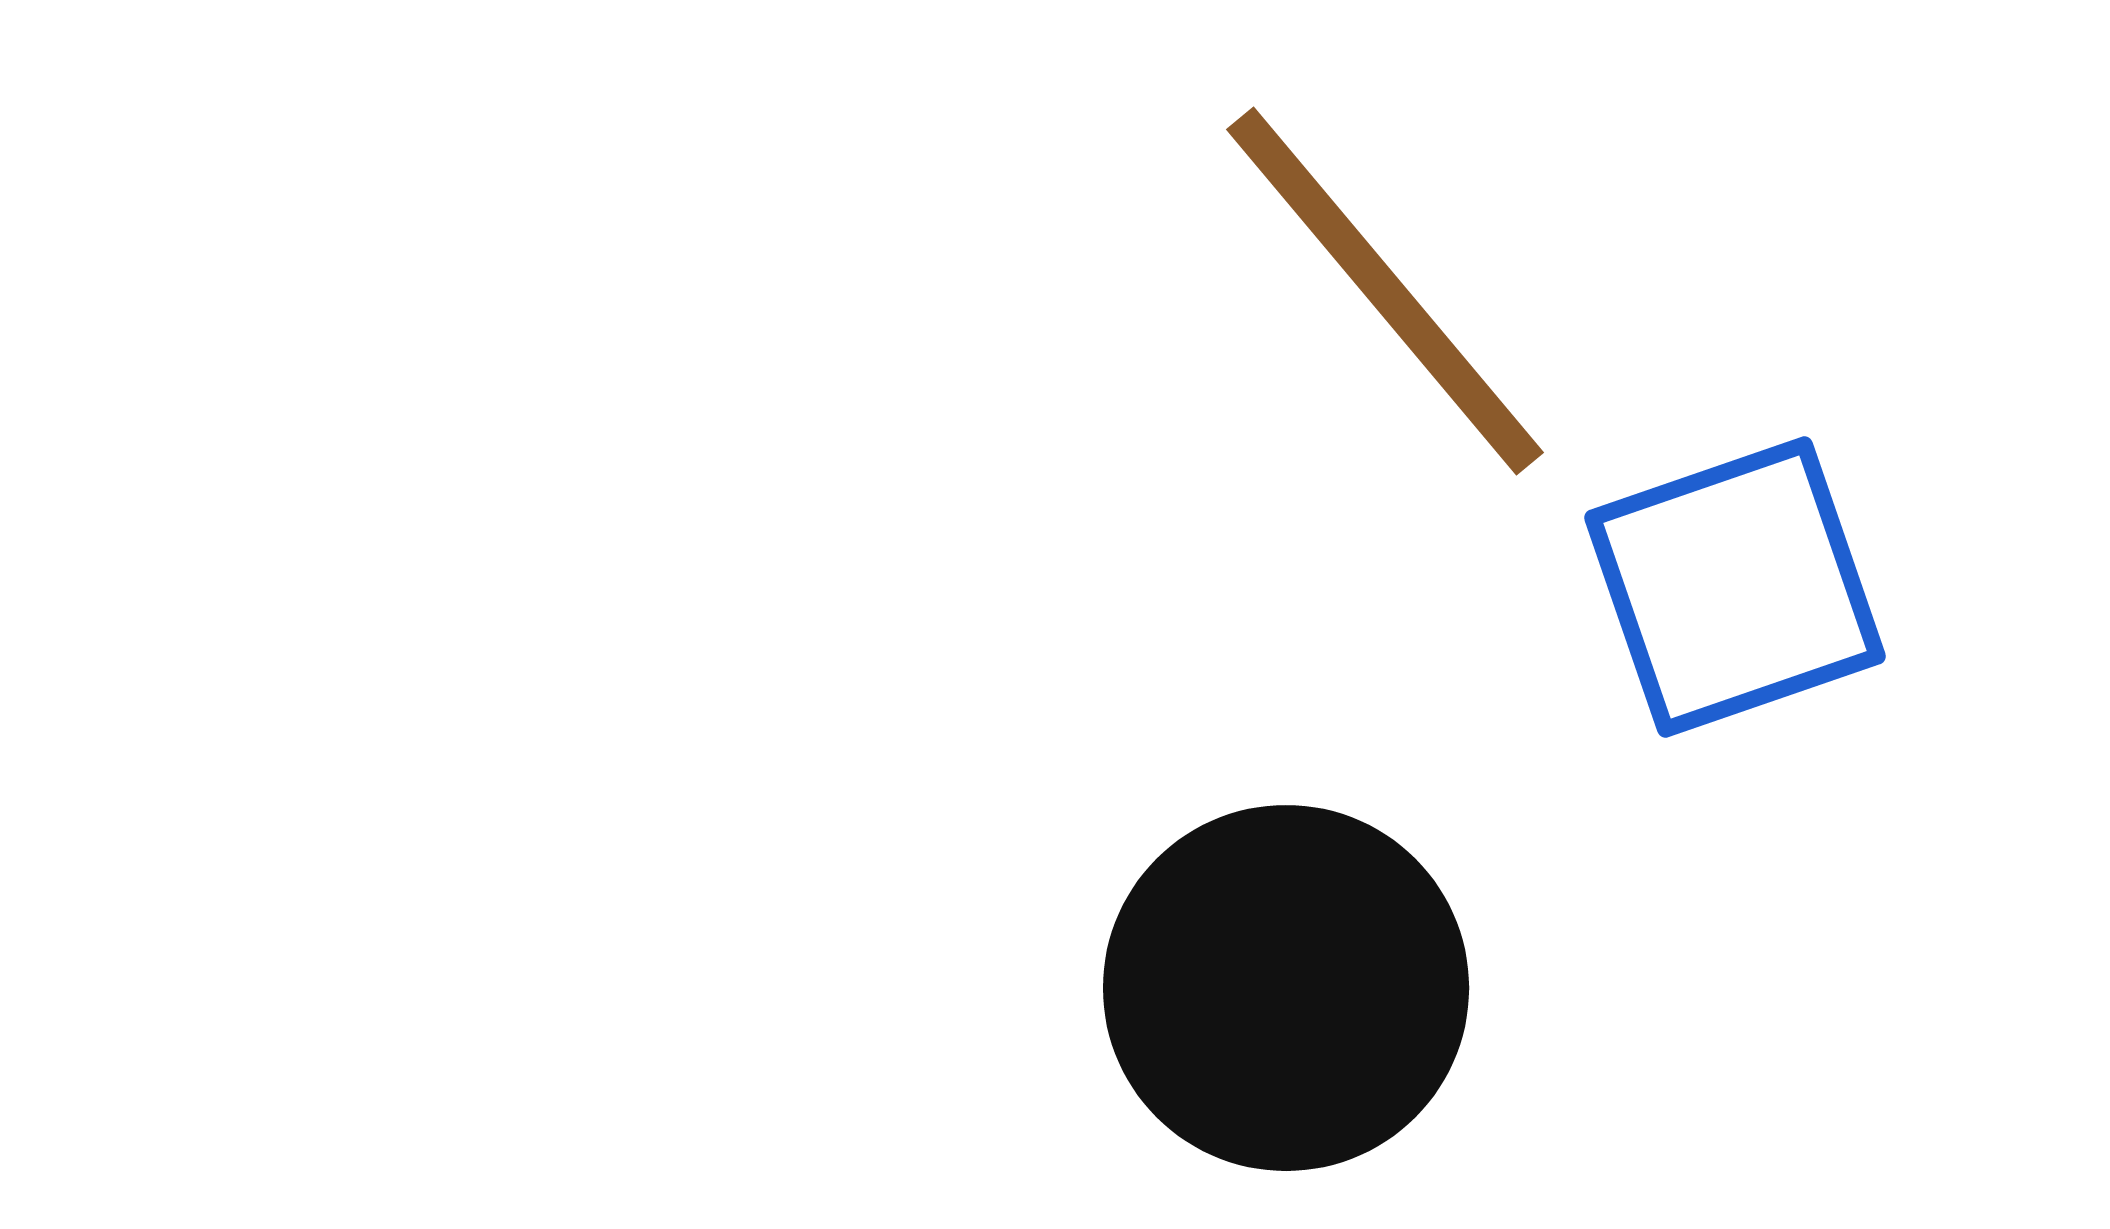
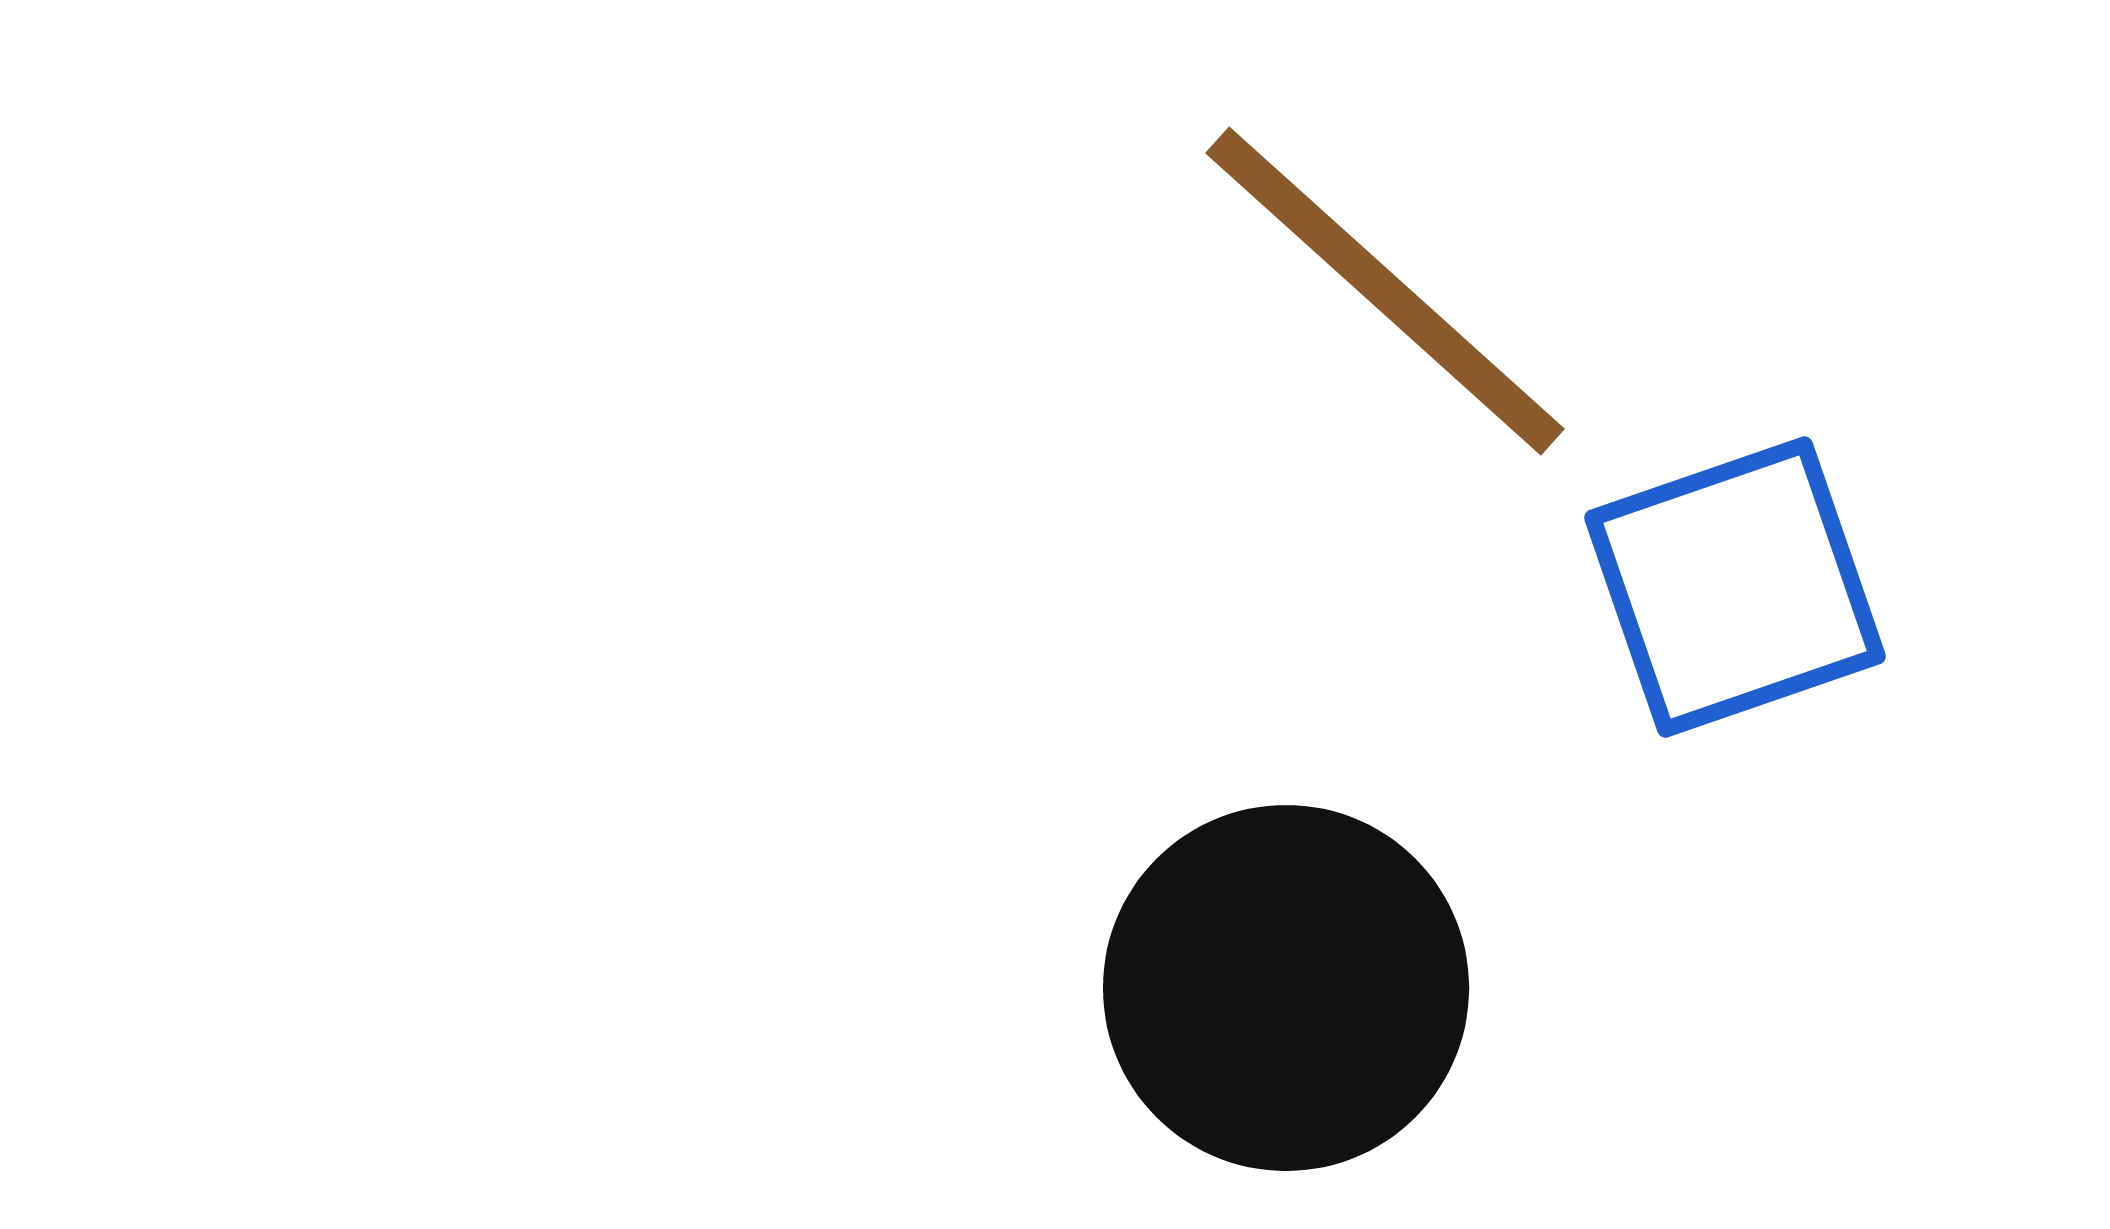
brown line: rotated 8 degrees counterclockwise
